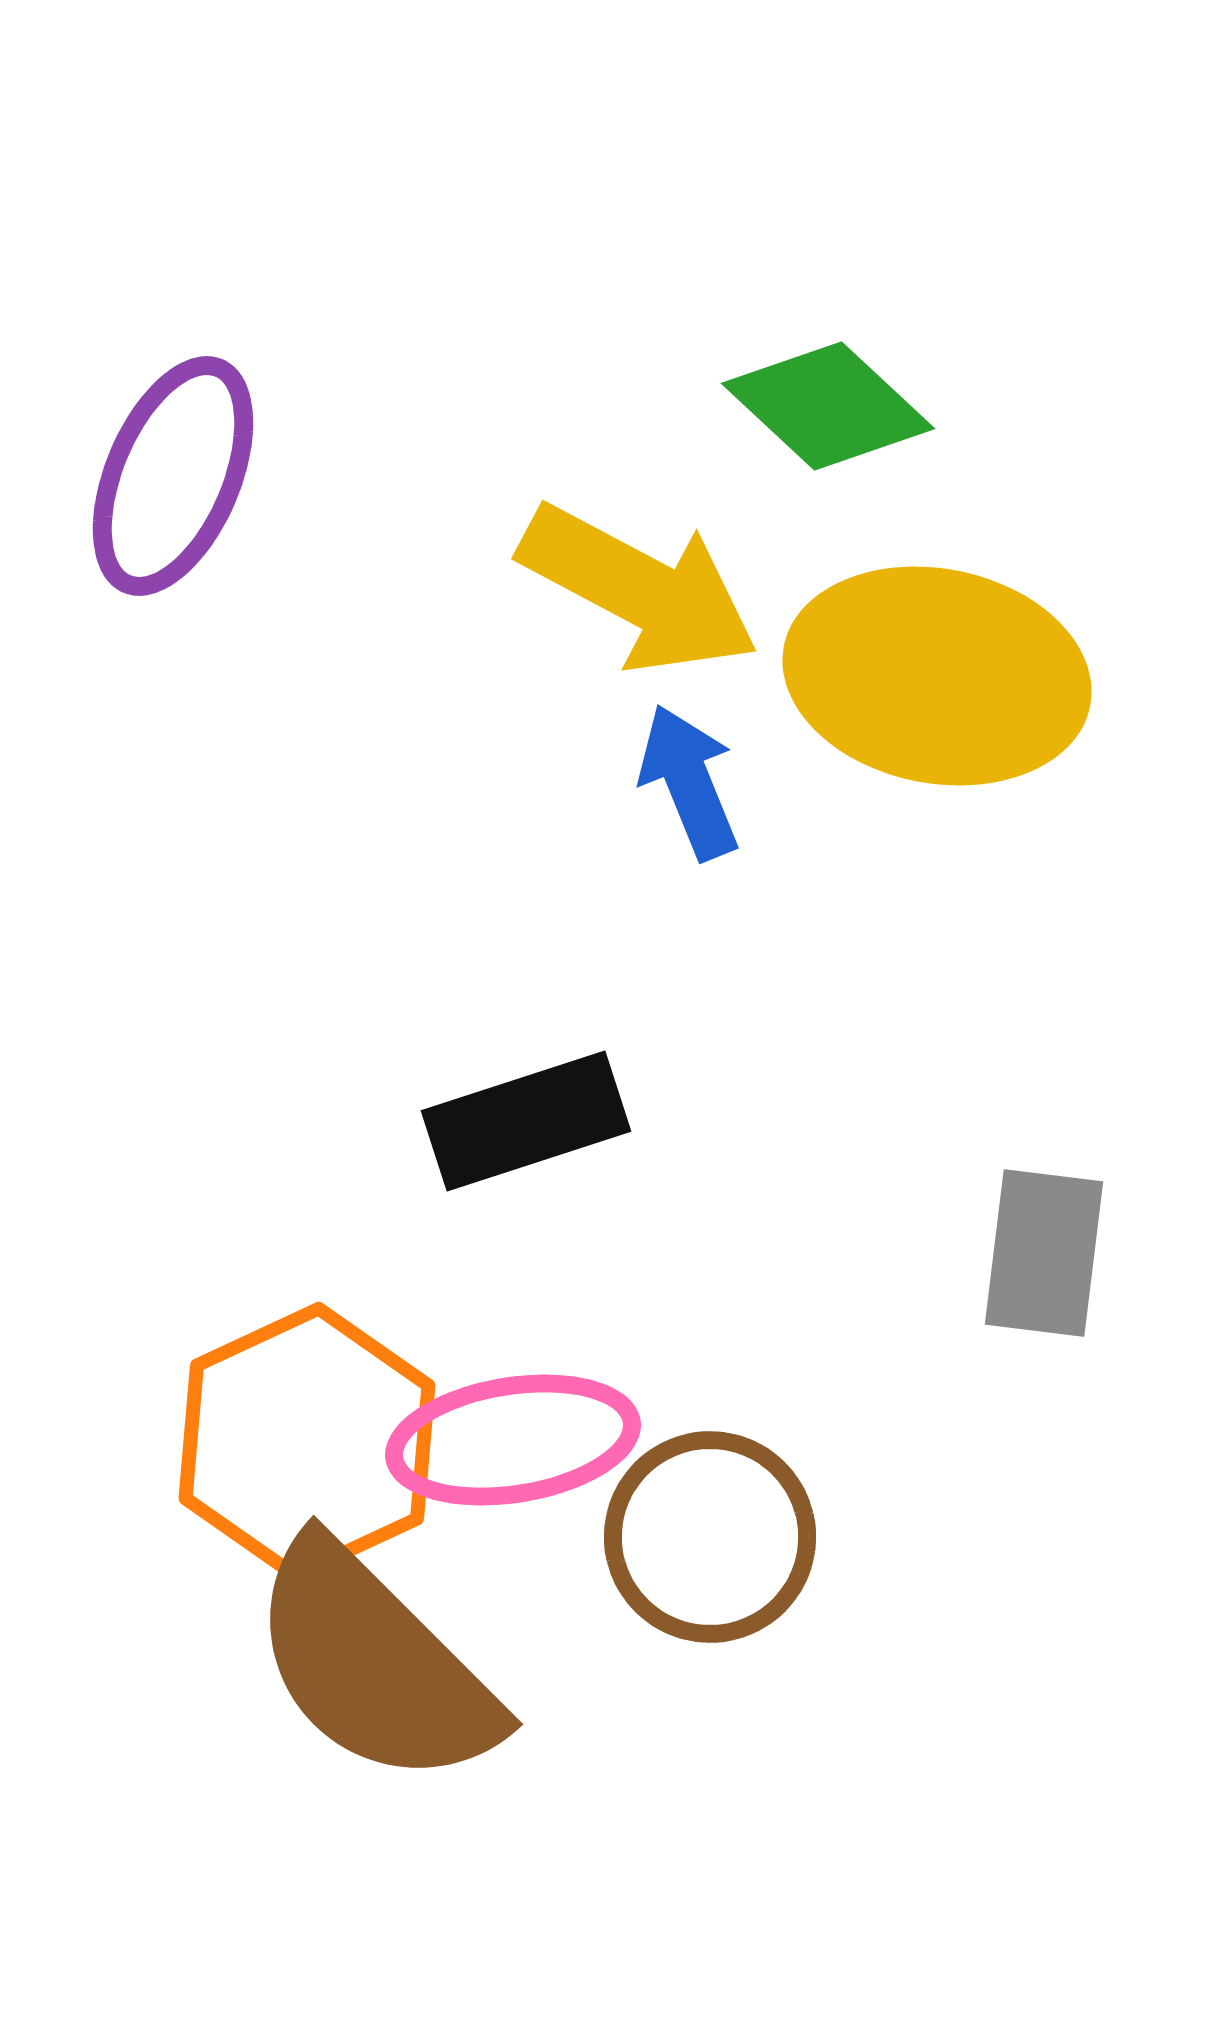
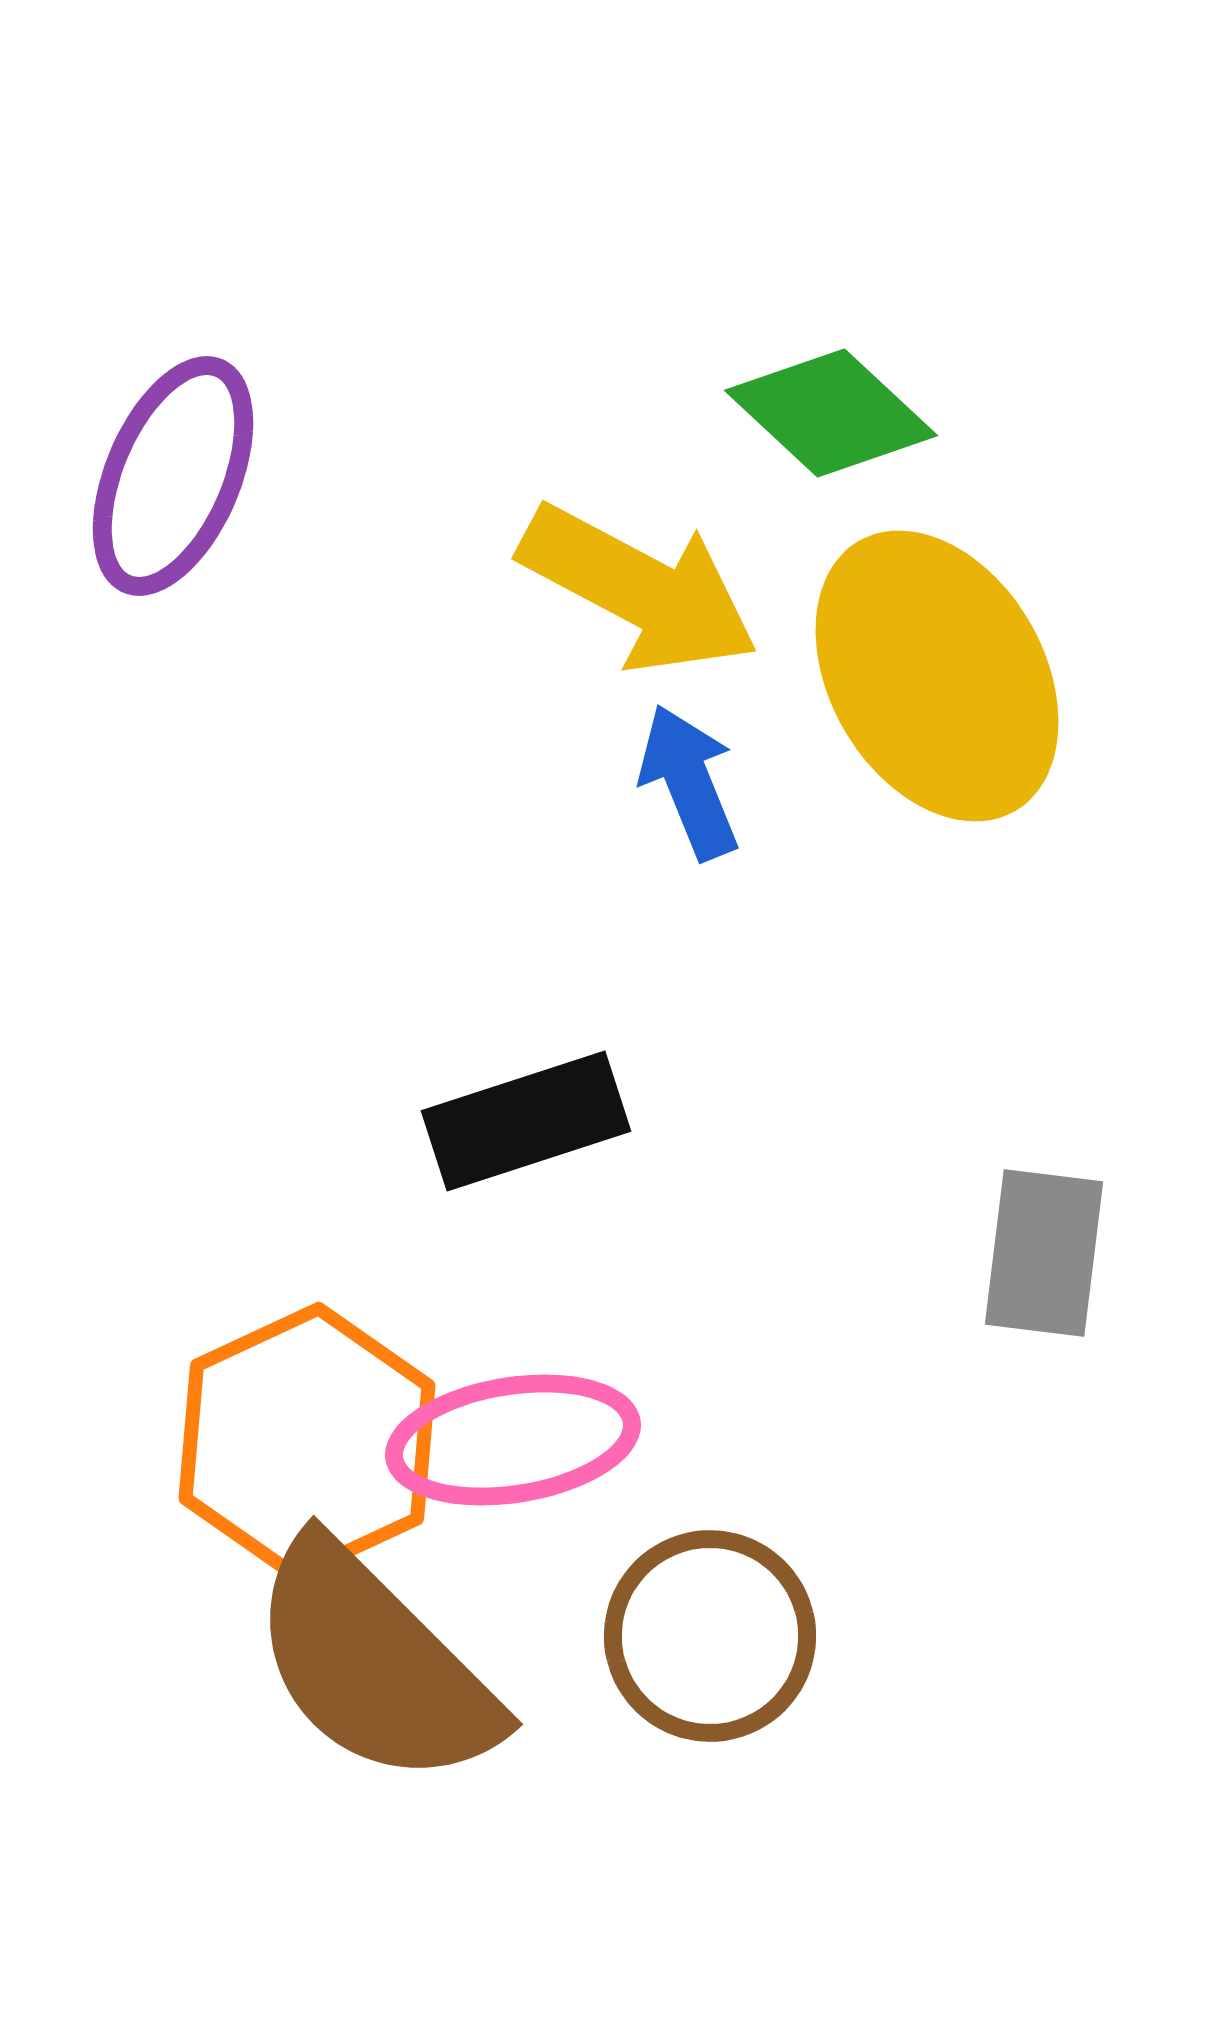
green diamond: moved 3 px right, 7 px down
yellow ellipse: rotated 49 degrees clockwise
brown circle: moved 99 px down
